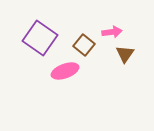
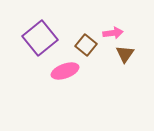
pink arrow: moved 1 px right, 1 px down
purple square: rotated 16 degrees clockwise
brown square: moved 2 px right
